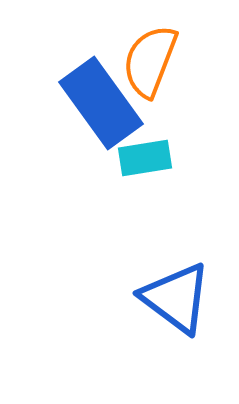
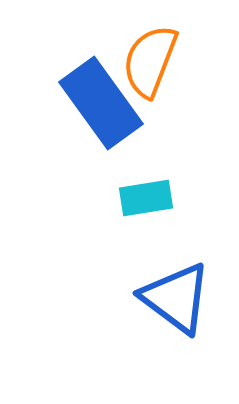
cyan rectangle: moved 1 px right, 40 px down
